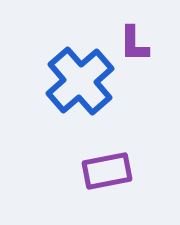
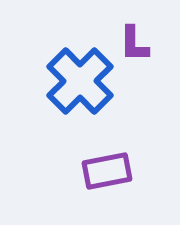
blue cross: rotated 4 degrees counterclockwise
